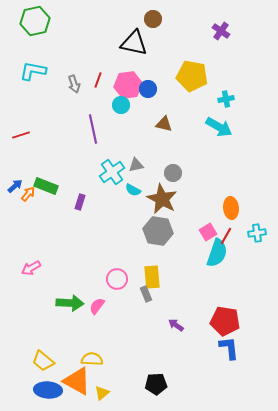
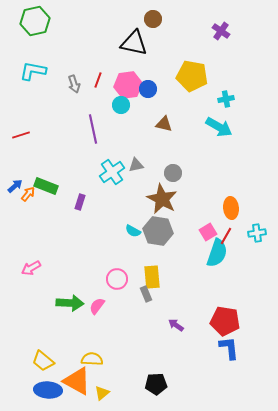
cyan semicircle at (133, 190): moved 41 px down
